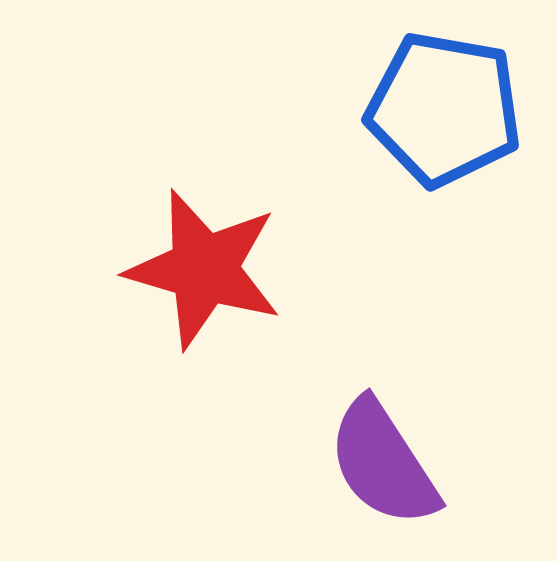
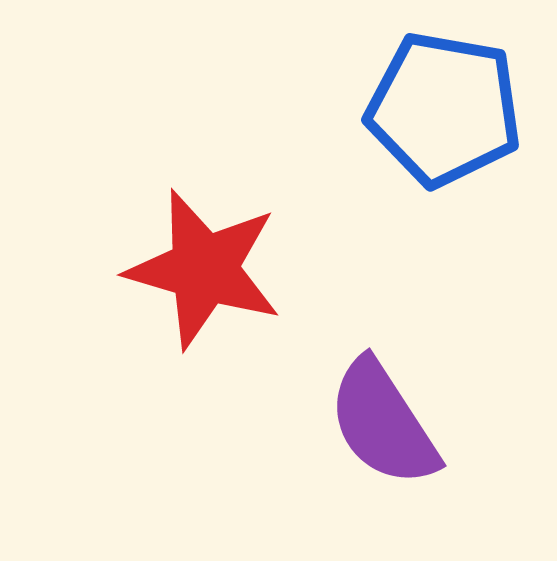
purple semicircle: moved 40 px up
